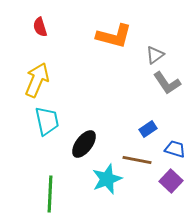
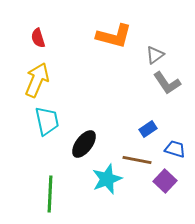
red semicircle: moved 2 px left, 11 px down
purple square: moved 6 px left
